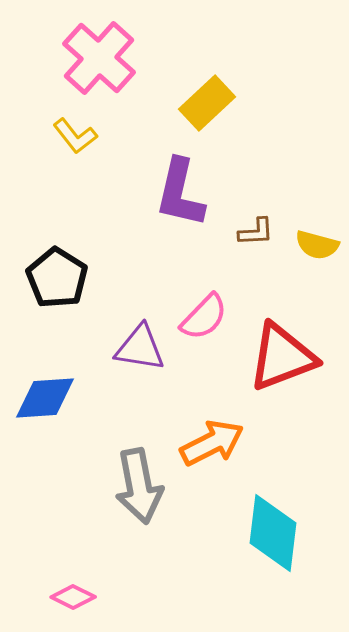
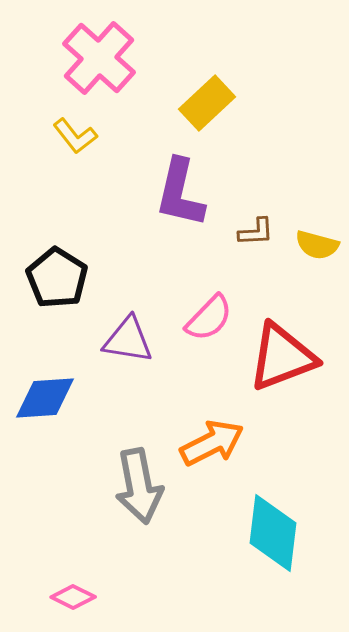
pink semicircle: moved 5 px right, 1 px down
purple triangle: moved 12 px left, 8 px up
